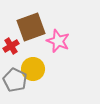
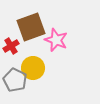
pink star: moved 2 px left, 1 px up
yellow circle: moved 1 px up
